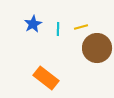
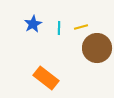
cyan line: moved 1 px right, 1 px up
